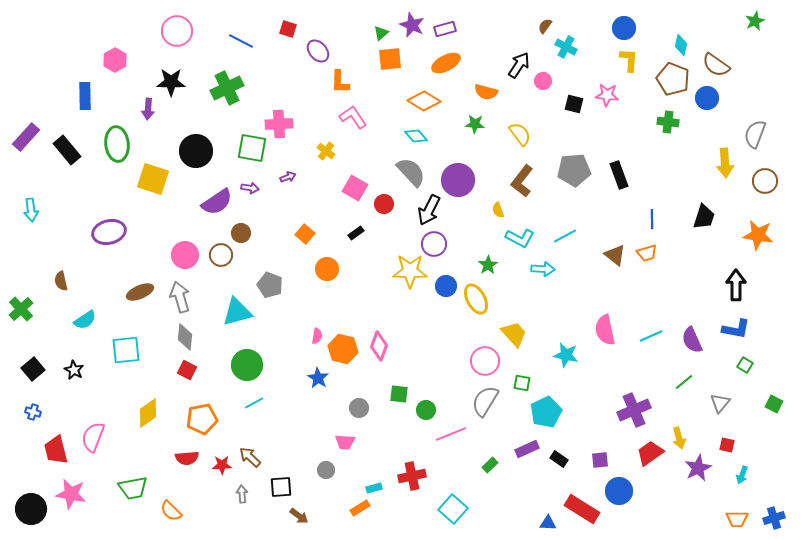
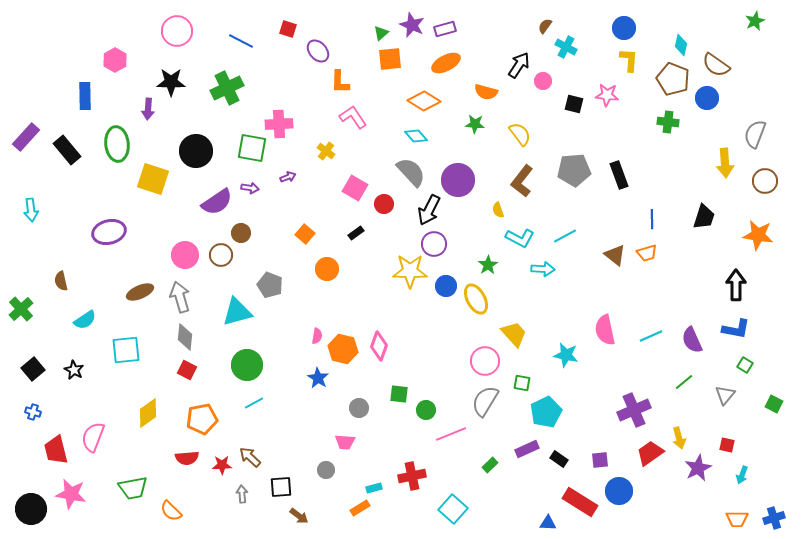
gray triangle at (720, 403): moved 5 px right, 8 px up
red rectangle at (582, 509): moved 2 px left, 7 px up
